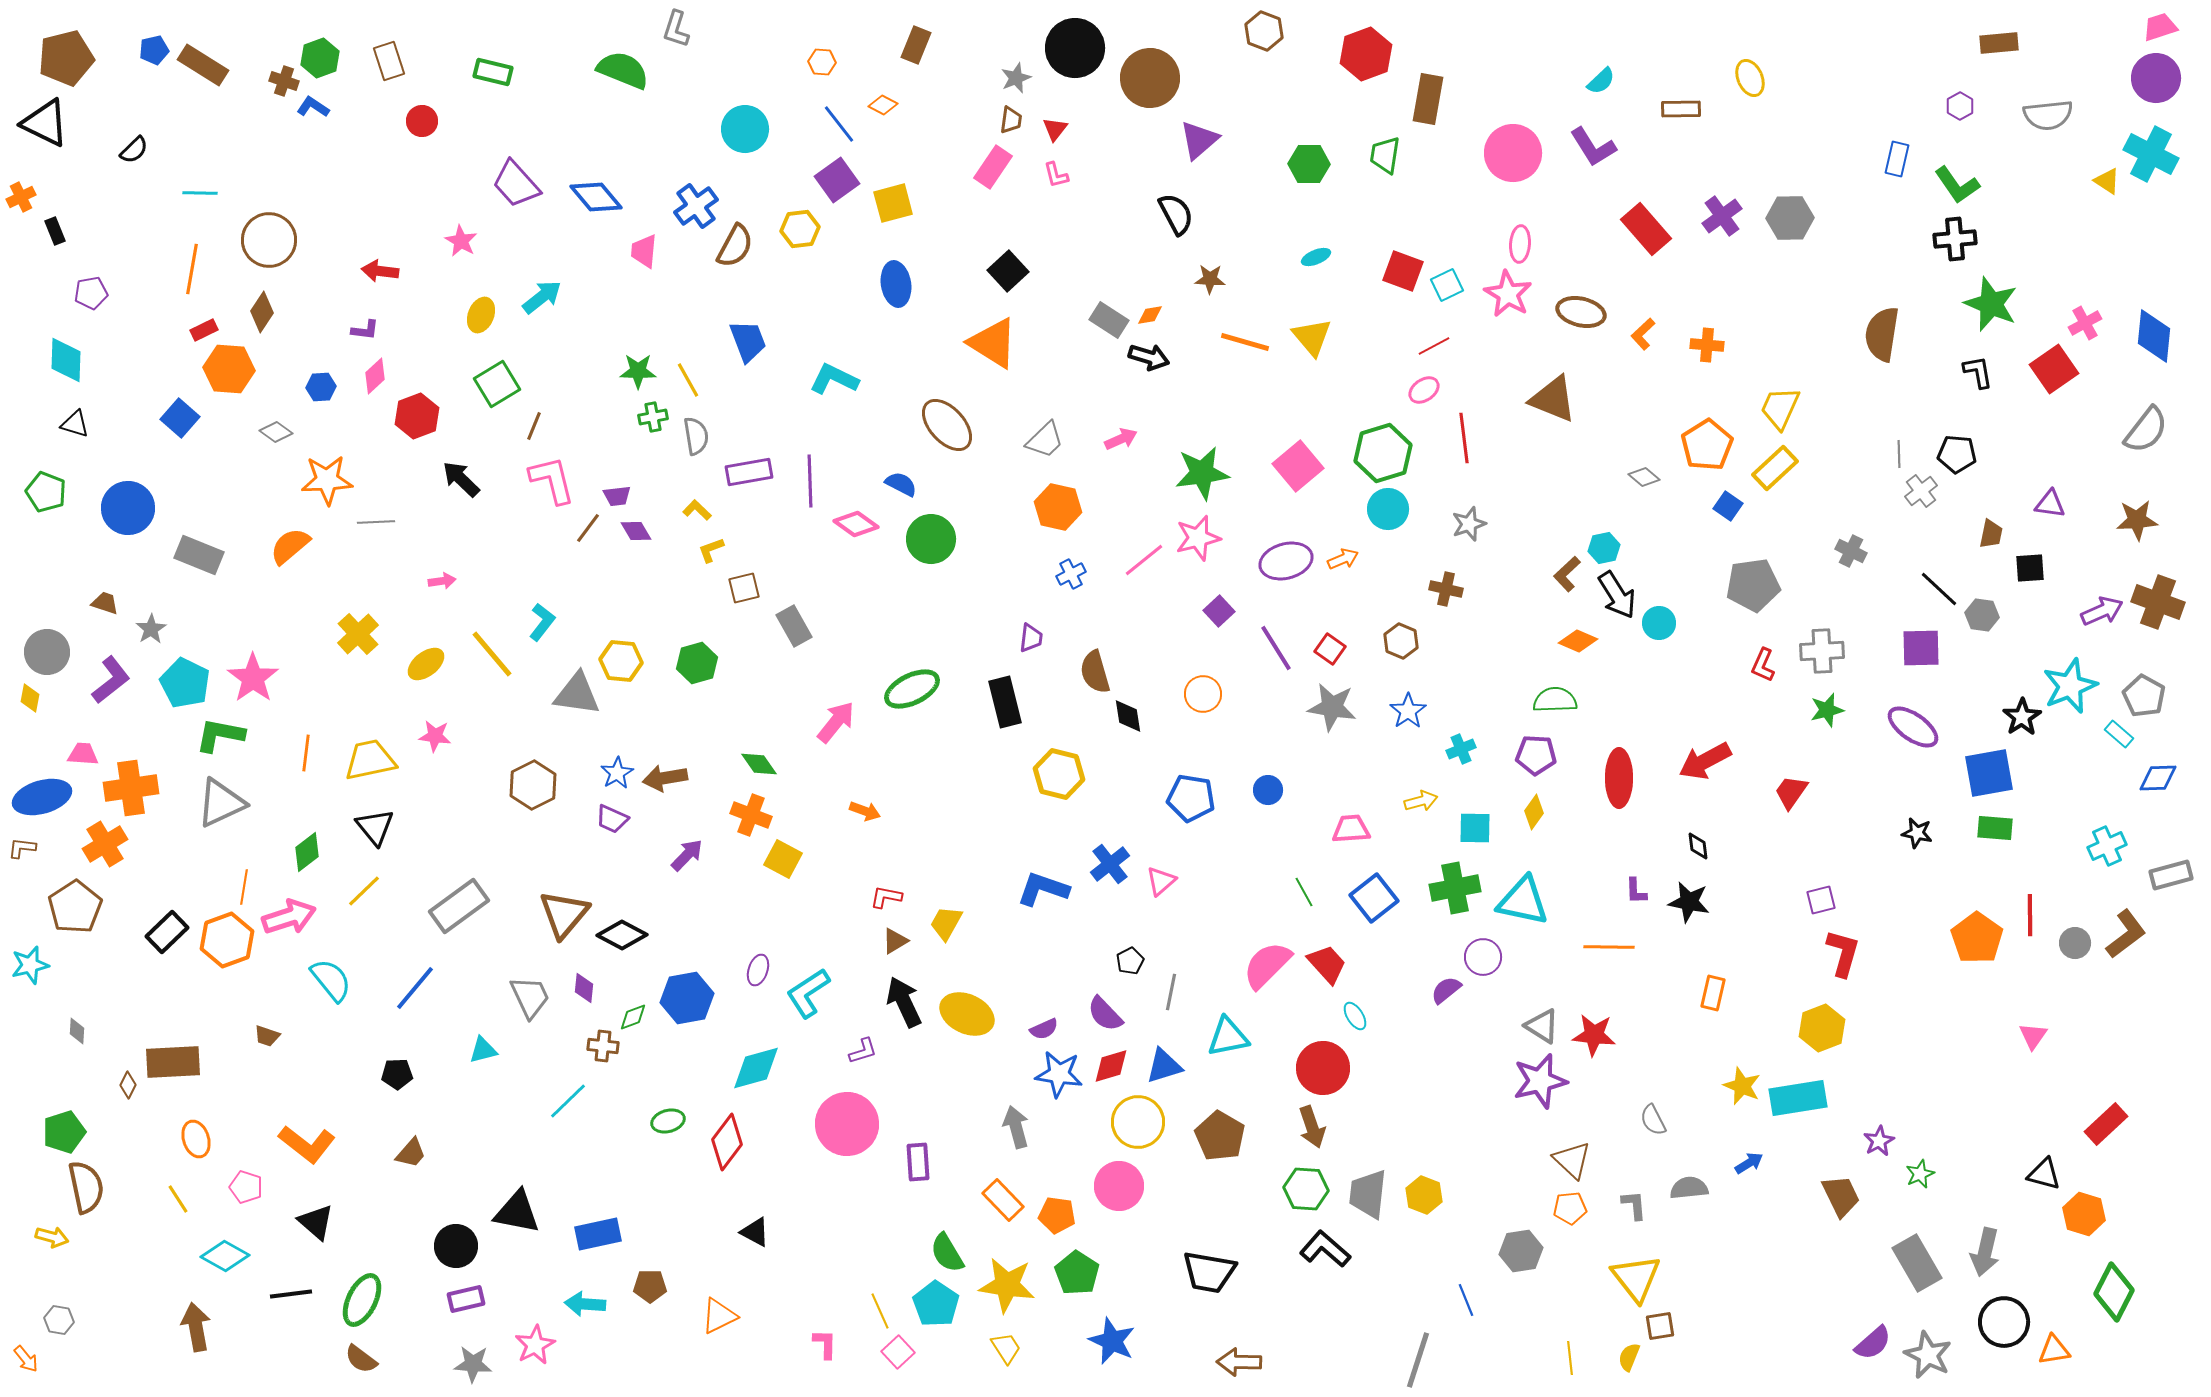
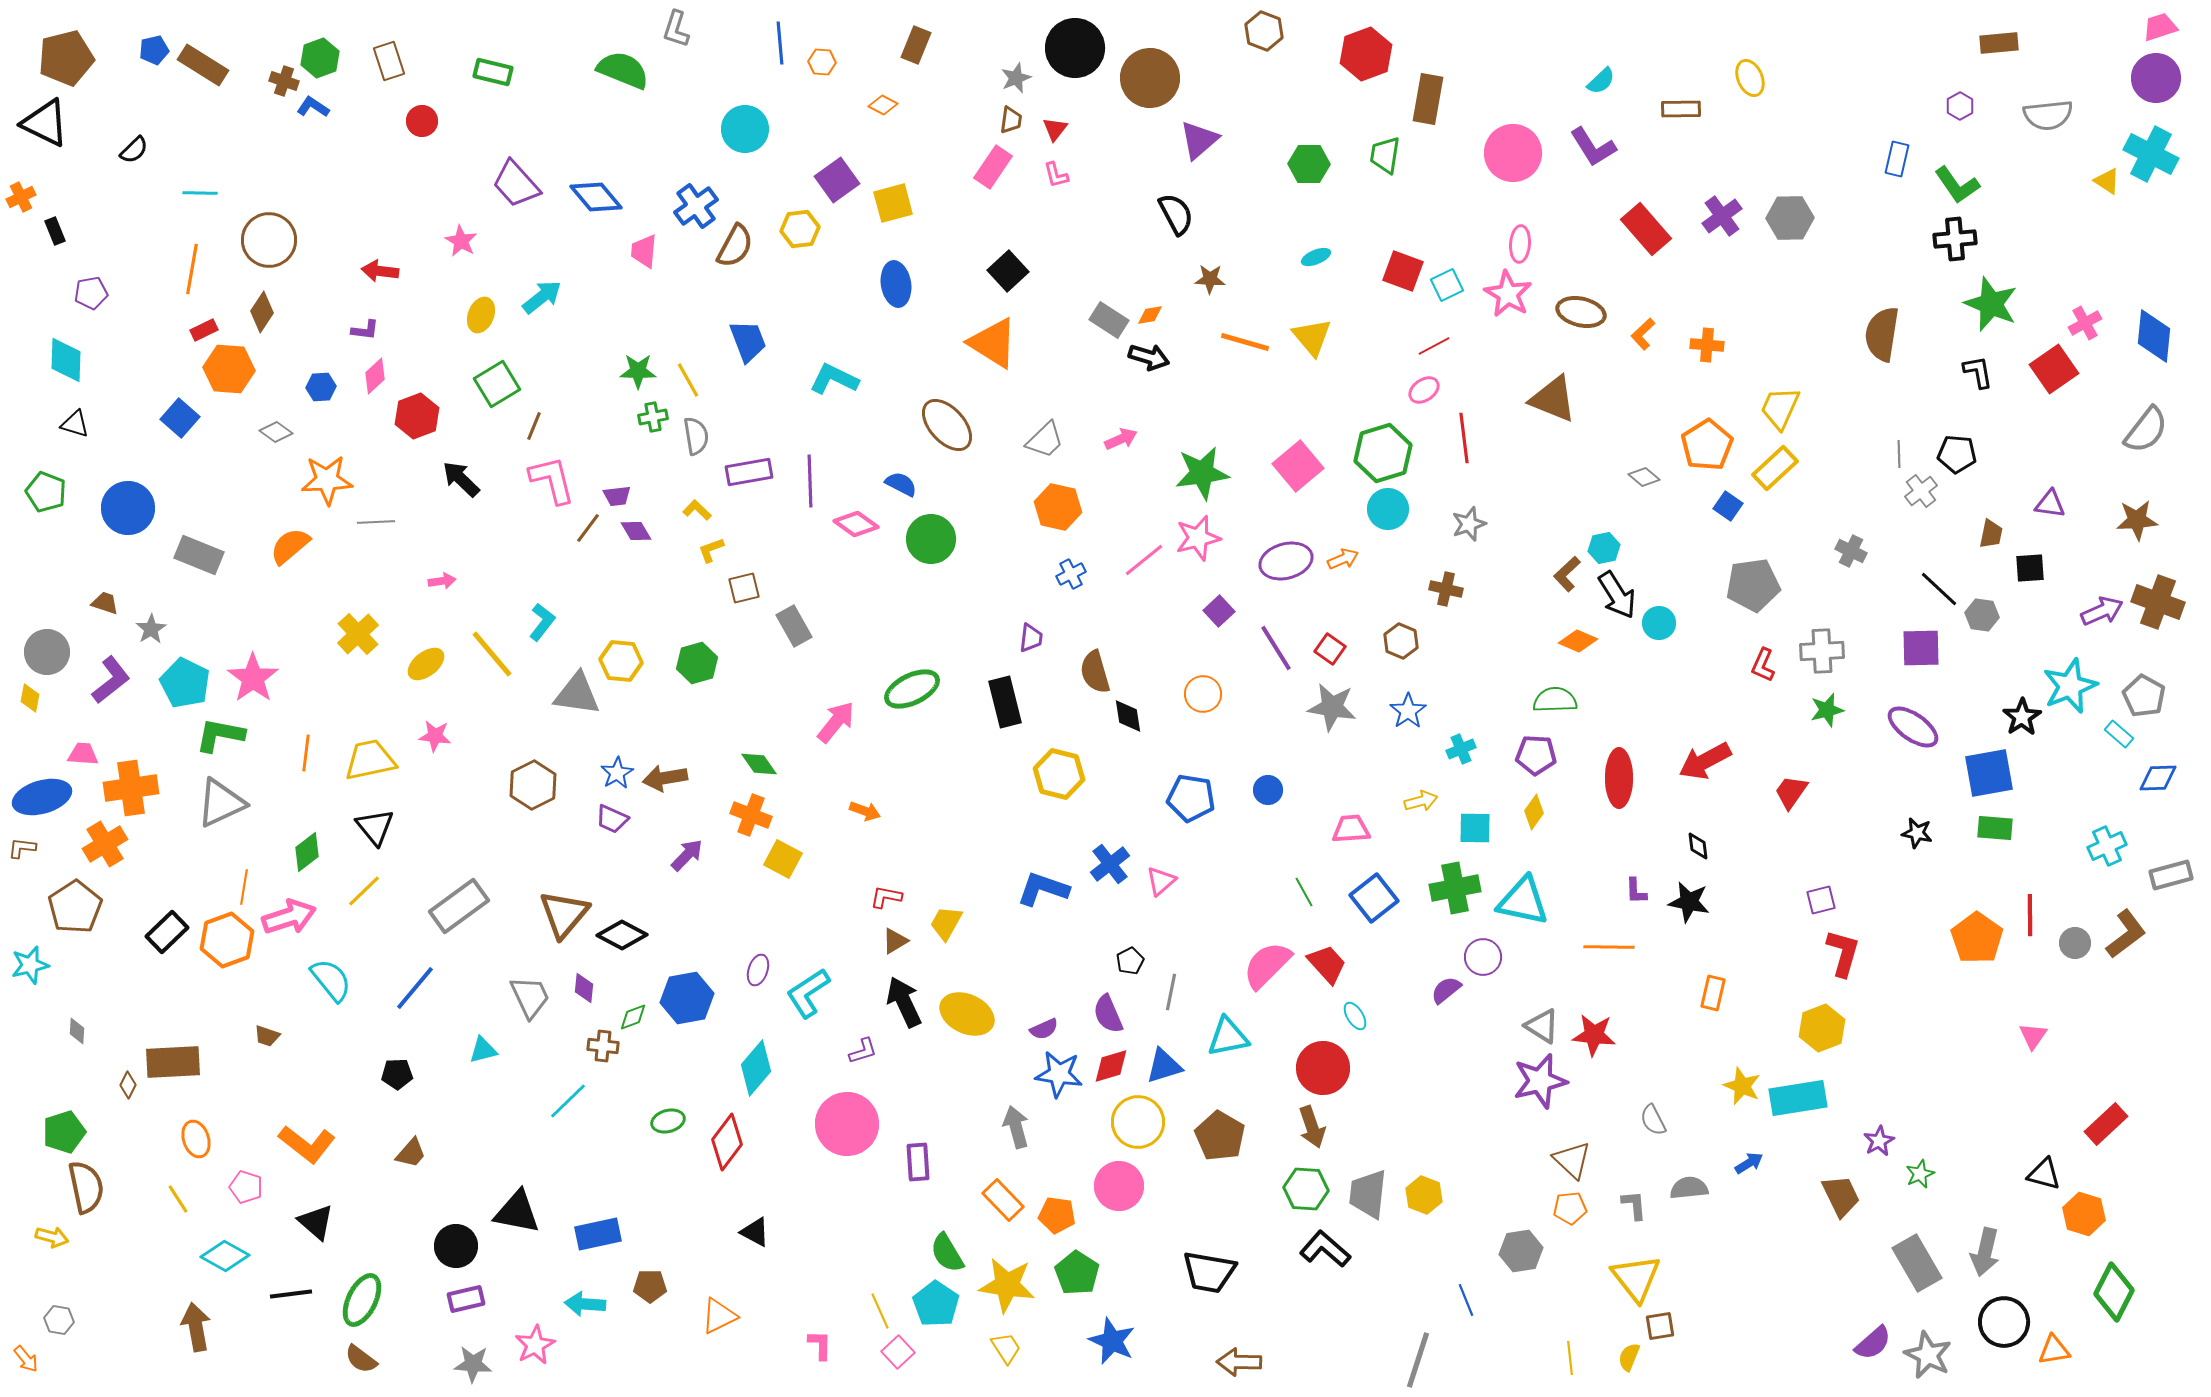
blue line at (839, 124): moved 59 px left, 81 px up; rotated 33 degrees clockwise
purple semicircle at (1105, 1014): moved 3 px right; rotated 21 degrees clockwise
cyan diamond at (756, 1068): rotated 34 degrees counterclockwise
pink L-shape at (825, 1344): moved 5 px left, 1 px down
